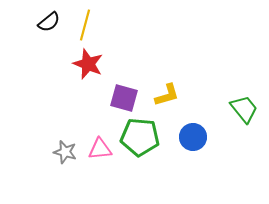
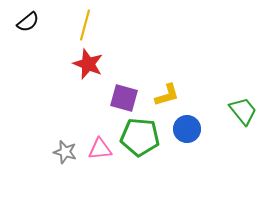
black semicircle: moved 21 px left
green trapezoid: moved 1 px left, 2 px down
blue circle: moved 6 px left, 8 px up
